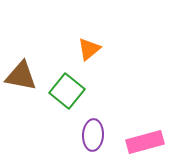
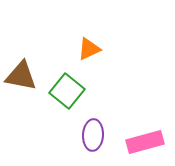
orange triangle: rotated 15 degrees clockwise
